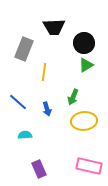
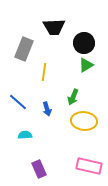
yellow ellipse: rotated 10 degrees clockwise
